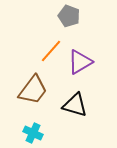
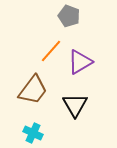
black triangle: rotated 44 degrees clockwise
